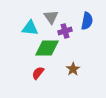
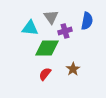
red semicircle: moved 7 px right, 1 px down
